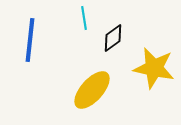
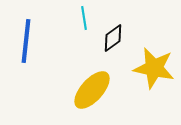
blue line: moved 4 px left, 1 px down
